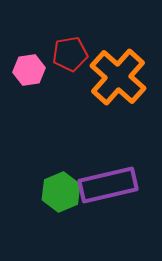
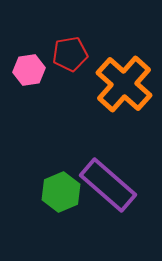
orange cross: moved 6 px right, 7 px down
purple rectangle: rotated 54 degrees clockwise
